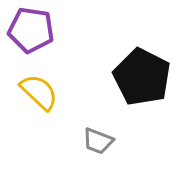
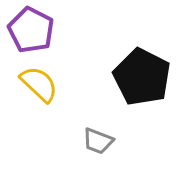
purple pentagon: rotated 18 degrees clockwise
yellow semicircle: moved 8 px up
